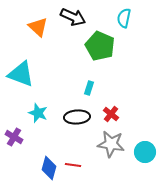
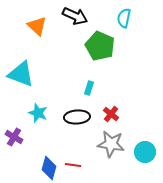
black arrow: moved 2 px right, 1 px up
orange triangle: moved 1 px left, 1 px up
